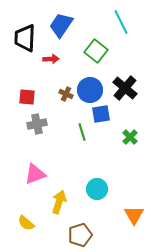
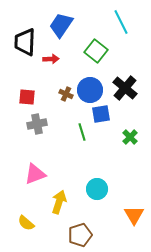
black trapezoid: moved 4 px down
